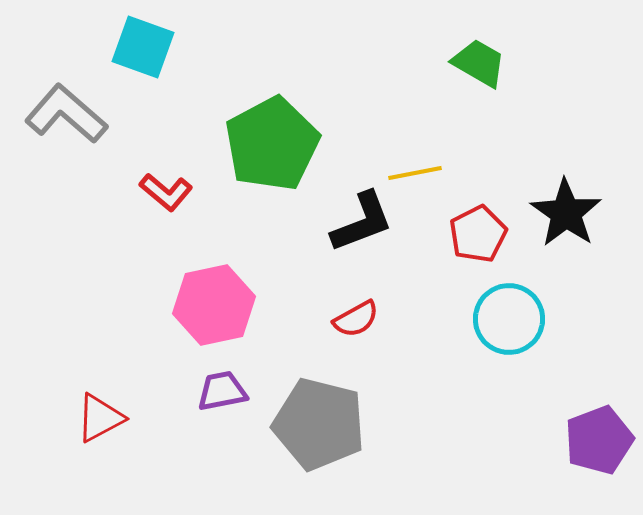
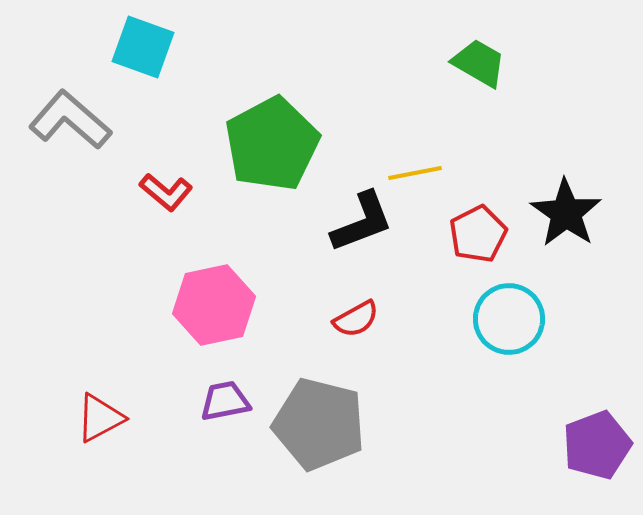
gray L-shape: moved 4 px right, 6 px down
purple trapezoid: moved 3 px right, 10 px down
purple pentagon: moved 2 px left, 5 px down
